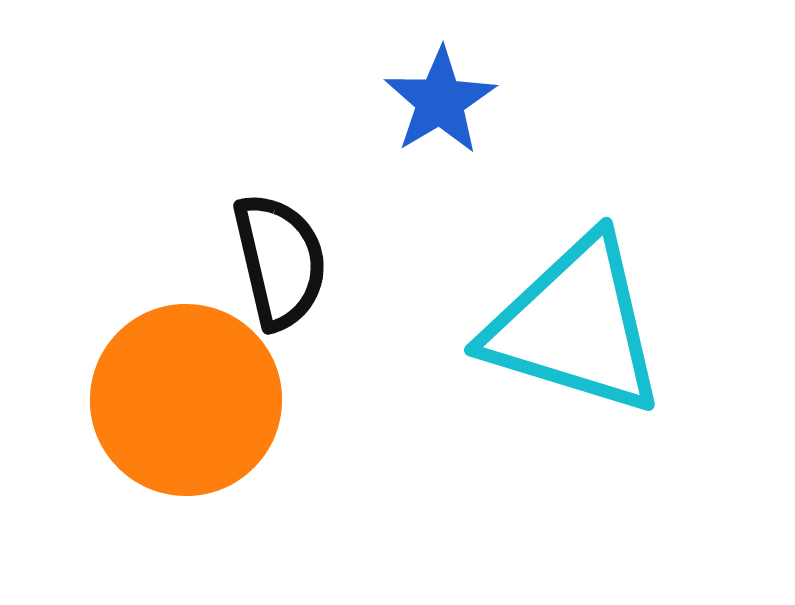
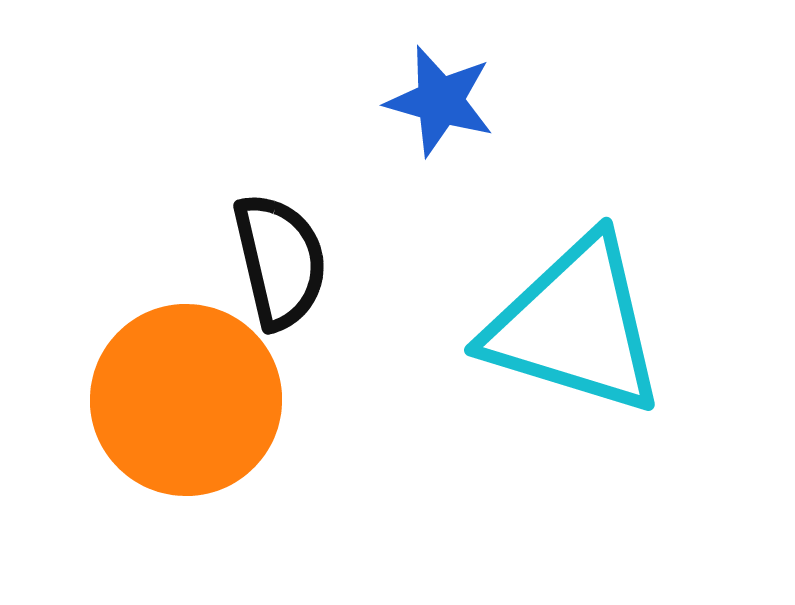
blue star: rotated 25 degrees counterclockwise
